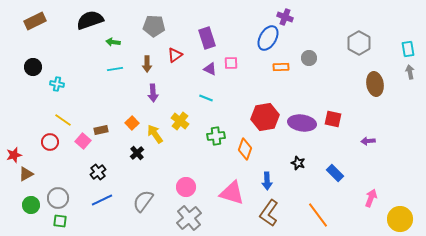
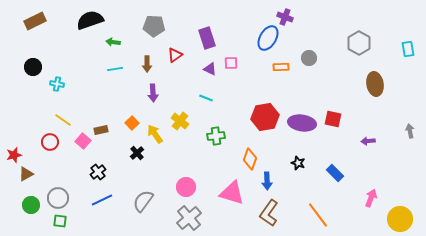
gray arrow at (410, 72): moved 59 px down
orange diamond at (245, 149): moved 5 px right, 10 px down
